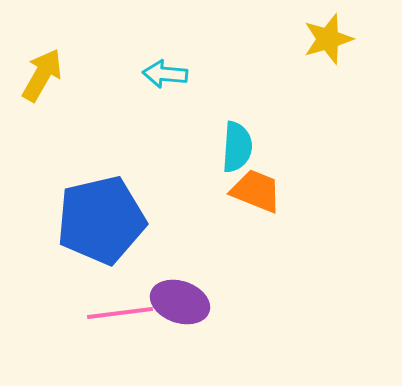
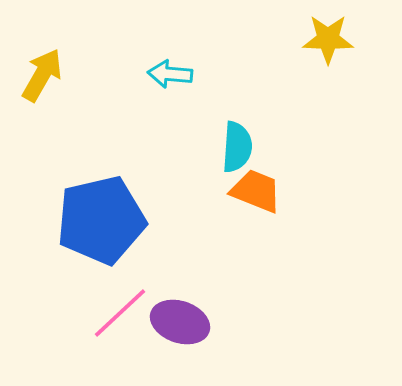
yellow star: rotated 18 degrees clockwise
cyan arrow: moved 5 px right
purple ellipse: moved 20 px down
pink line: rotated 36 degrees counterclockwise
